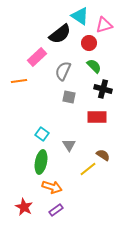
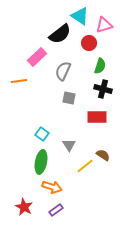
green semicircle: moved 6 px right; rotated 63 degrees clockwise
gray square: moved 1 px down
yellow line: moved 3 px left, 3 px up
